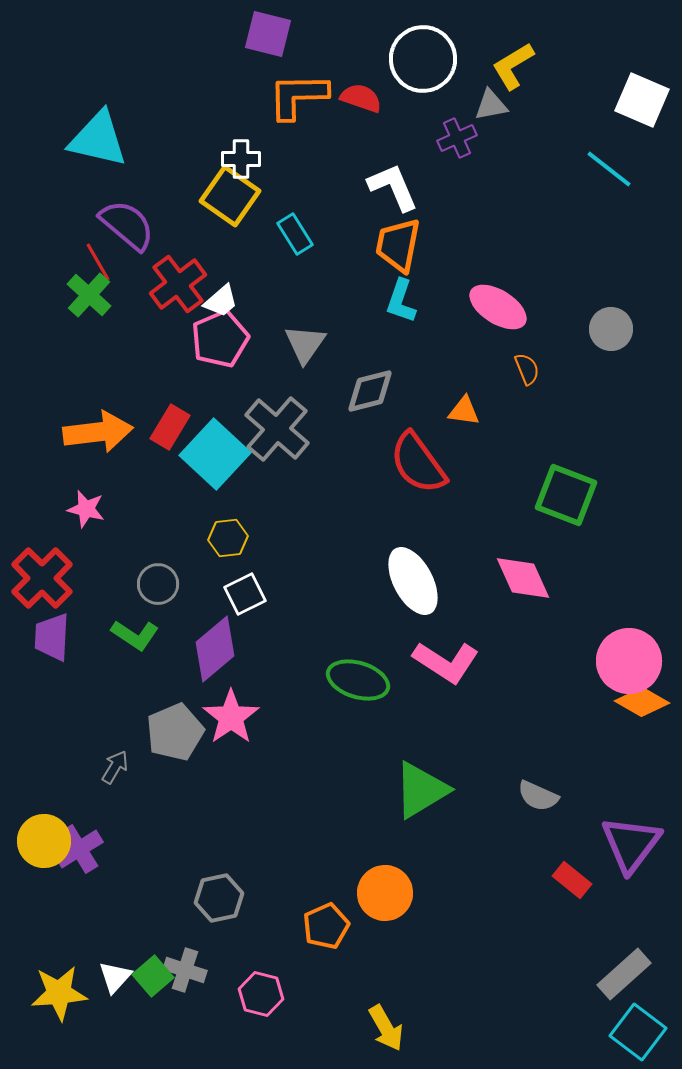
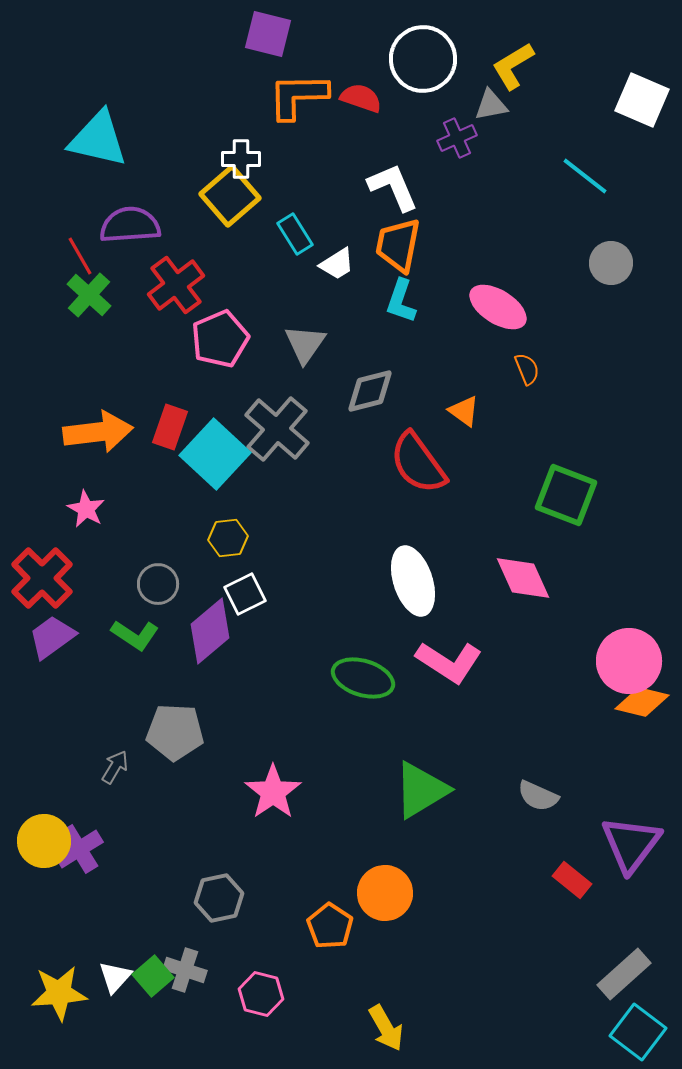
cyan line at (609, 169): moved 24 px left, 7 px down
yellow square at (230, 196): rotated 14 degrees clockwise
purple semicircle at (127, 225): moved 3 px right; rotated 44 degrees counterclockwise
red line at (98, 262): moved 18 px left, 6 px up
red cross at (178, 284): moved 2 px left, 1 px down
white trapezoid at (221, 301): moved 116 px right, 37 px up; rotated 9 degrees clockwise
gray circle at (611, 329): moved 66 px up
orange triangle at (464, 411): rotated 28 degrees clockwise
red rectangle at (170, 427): rotated 12 degrees counterclockwise
pink star at (86, 509): rotated 15 degrees clockwise
white ellipse at (413, 581): rotated 10 degrees clockwise
purple trapezoid at (52, 637): rotated 51 degrees clockwise
purple diamond at (215, 649): moved 5 px left, 18 px up
pink L-shape at (446, 662): moved 3 px right
green ellipse at (358, 680): moved 5 px right, 2 px up
orange diamond at (642, 702): rotated 16 degrees counterclockwise
pink star at (231, 717): moved 42 px right, 75 px down
gray pentagon at (175, 732): rotated 26 degrees clockwise
orange pentagon at (326, 926): moved 4 px right; rotated 15 degrees counterclockwise
